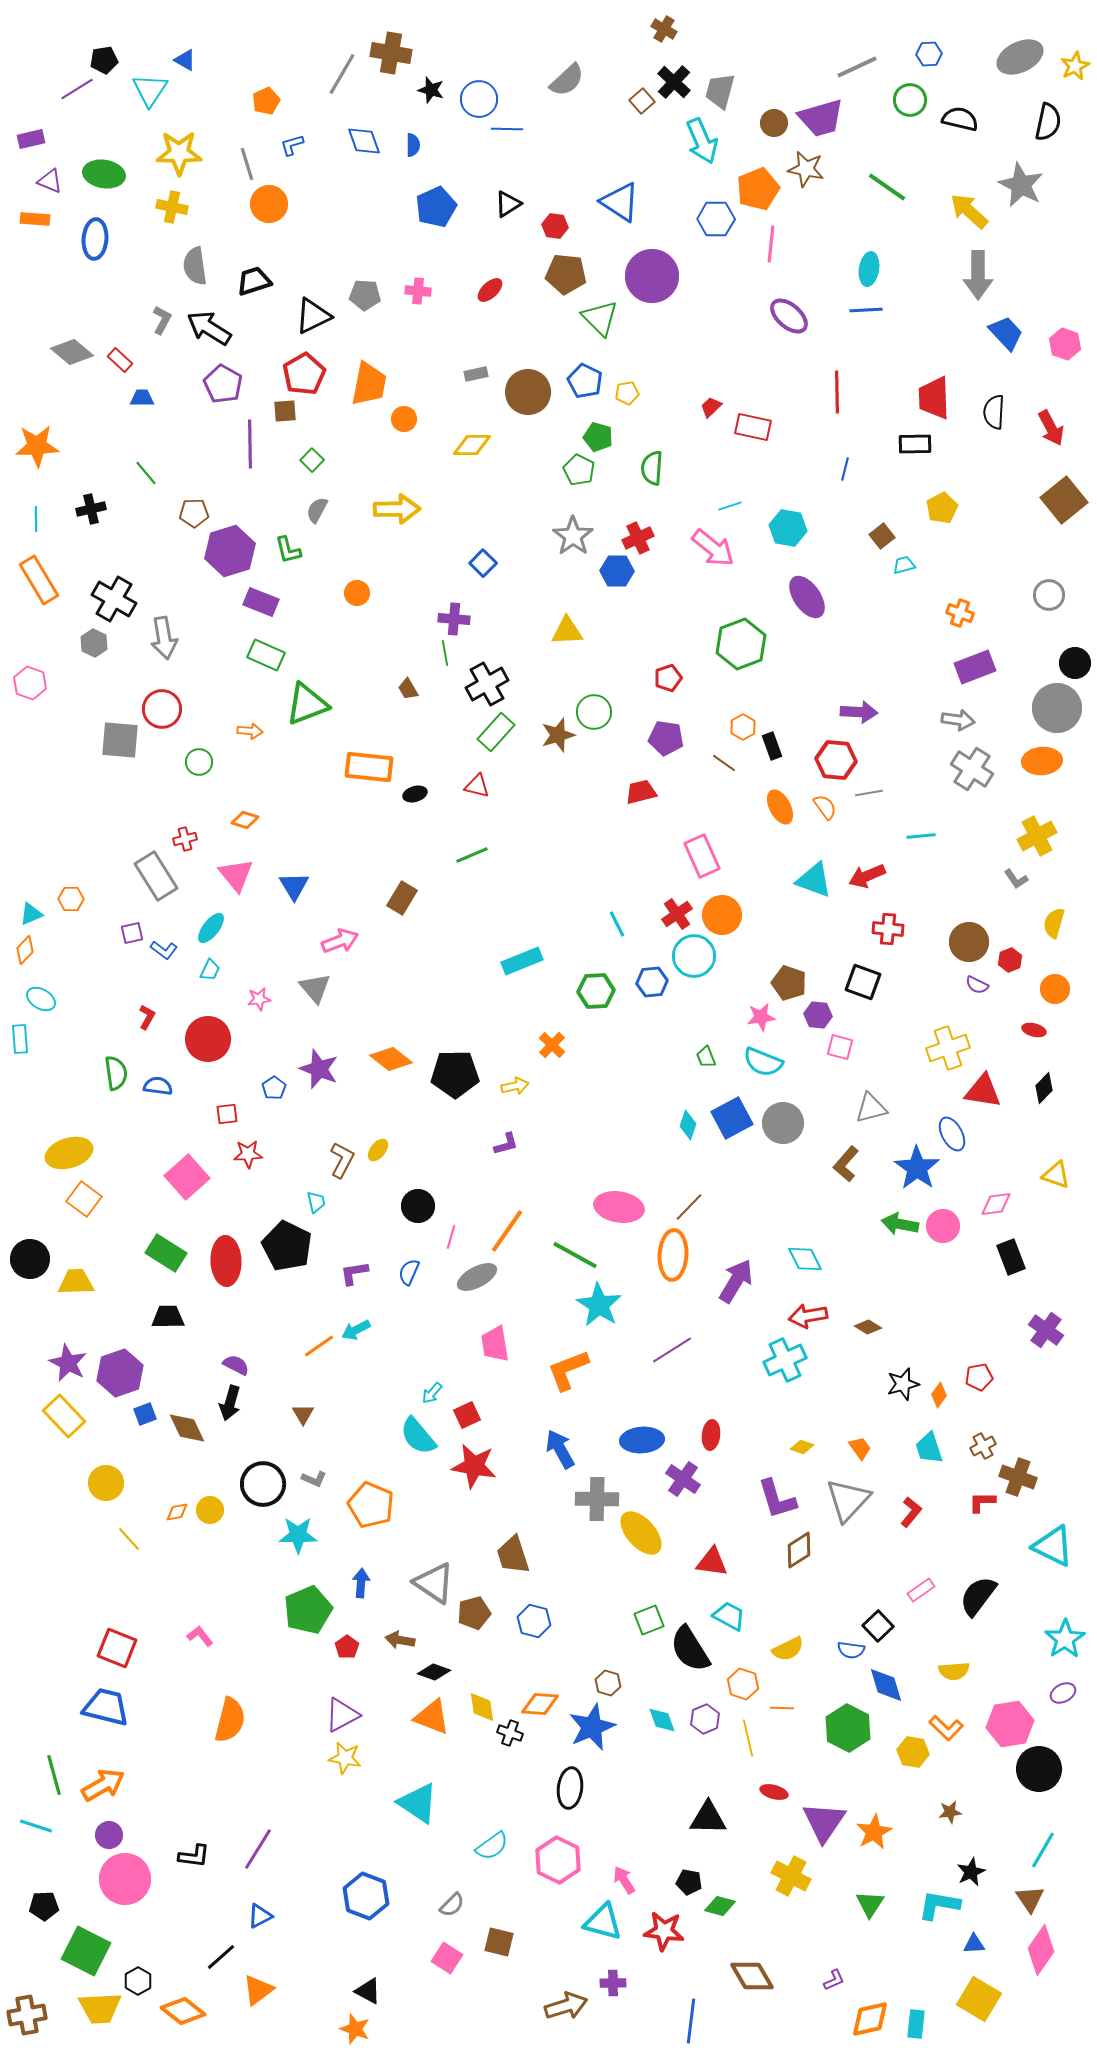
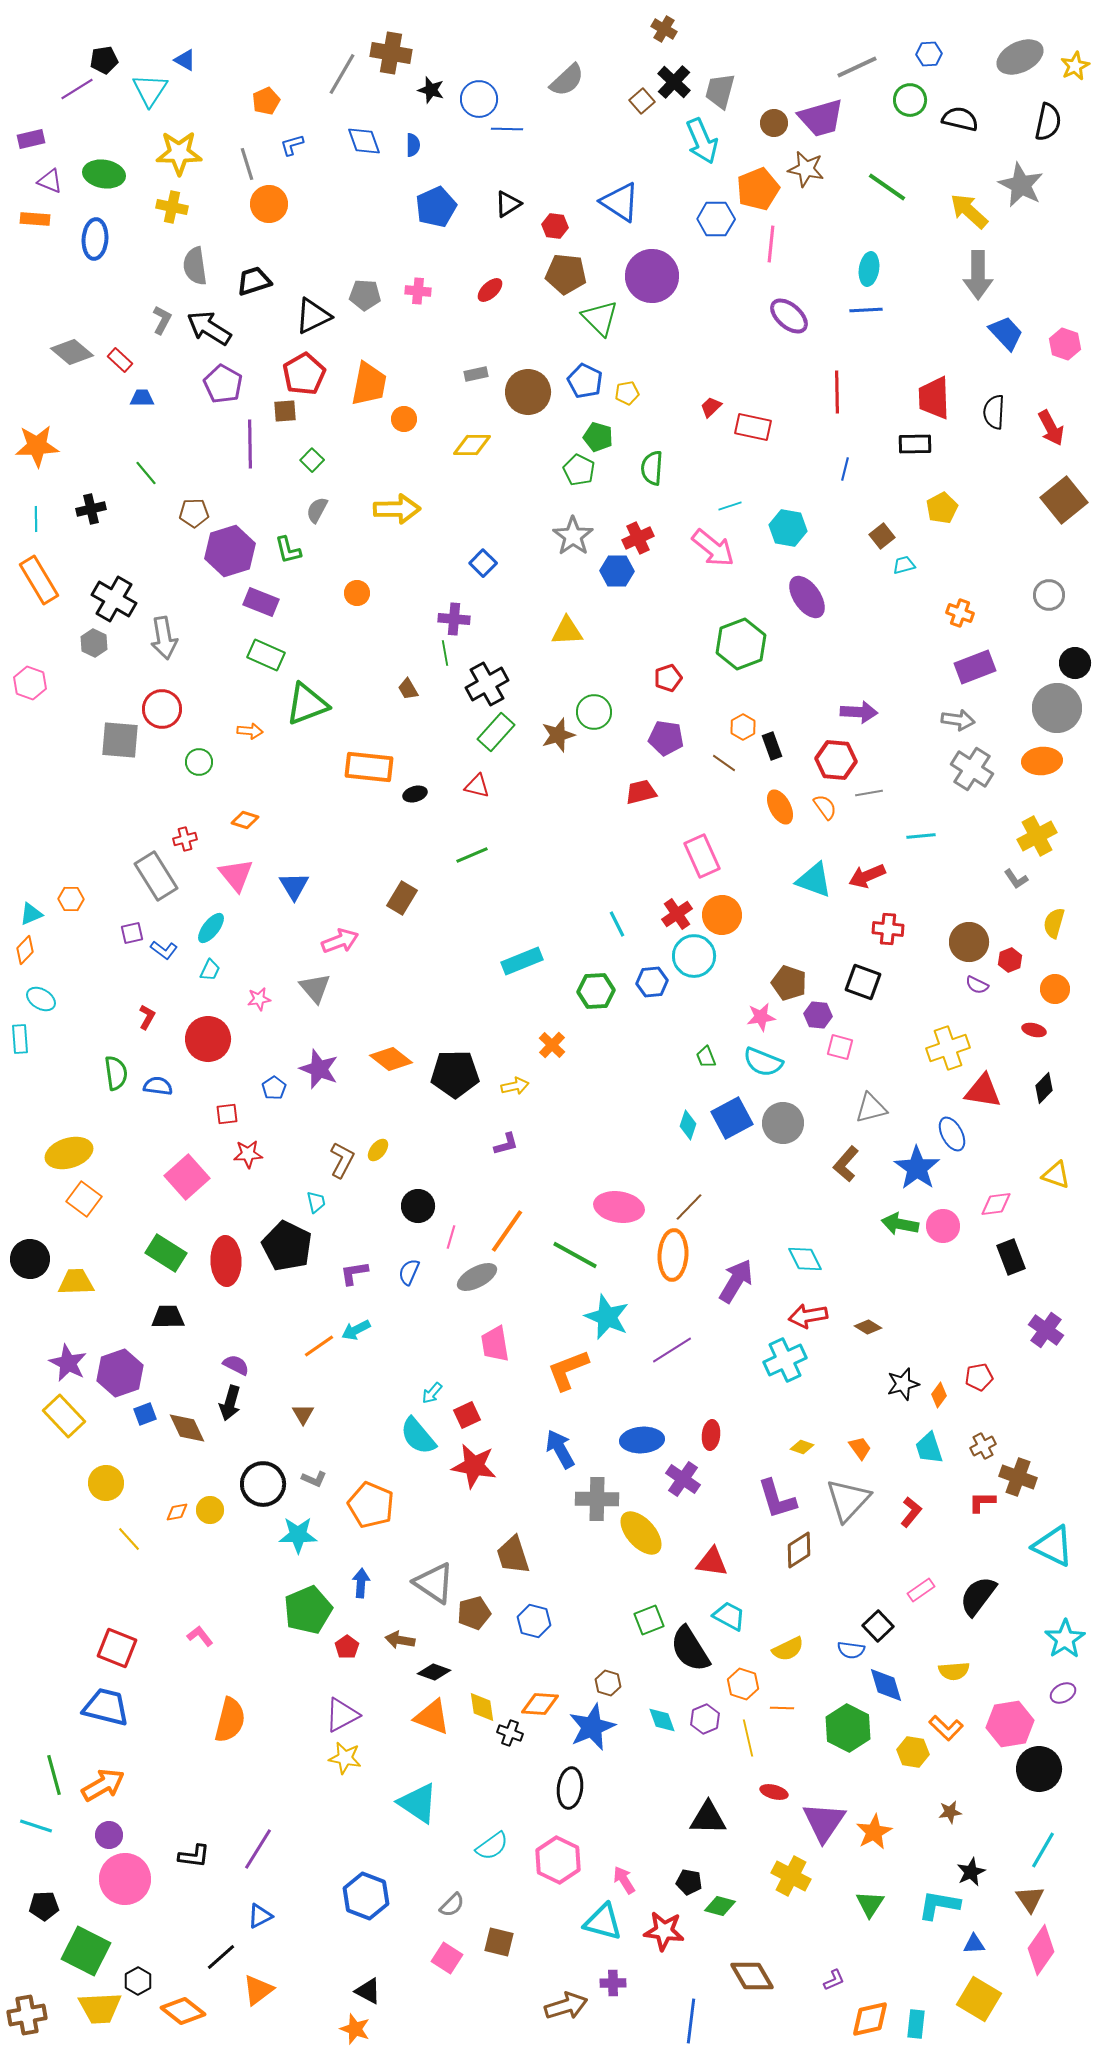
cyan star at (599, 1305): moved 8 px right, 12 px down; rotated 9 degrees counterclockwise
